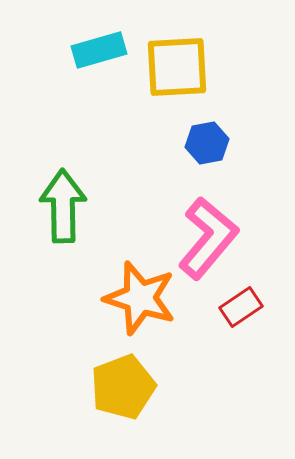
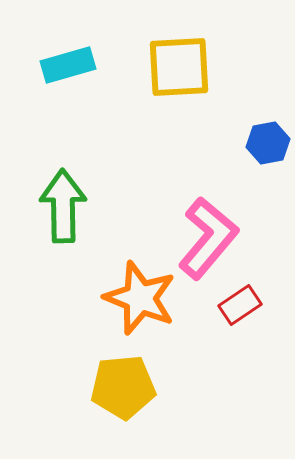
cyan rectangle: moved 31 px left, 15 px down
yellow square: moved 2 px right
blue hexagon: moved 61 px right
orange star: rotated 4 degrees clockwise
red rectangle: moved 1 px left, 2 px up
yellow pentagon: rotated 16 degrees clockwise
